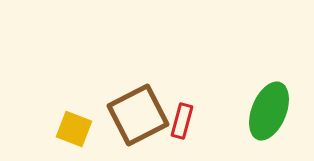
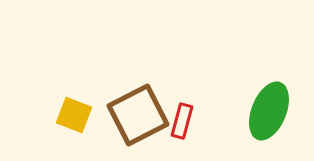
yellow square: moved 14 px up
